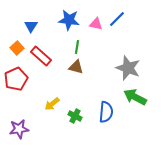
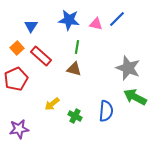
brown triangle: moved 2 px left, 2 px down
blue semicircle: moved 1 px up
